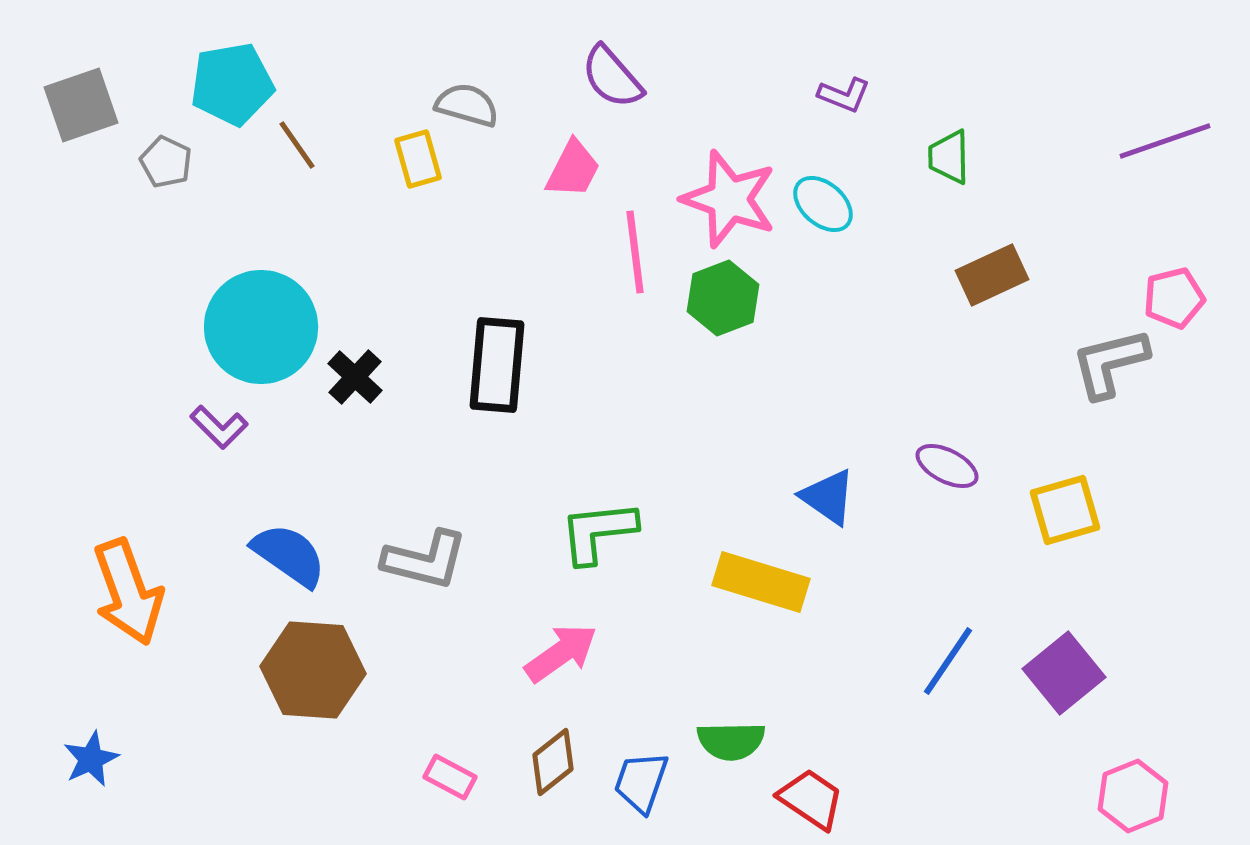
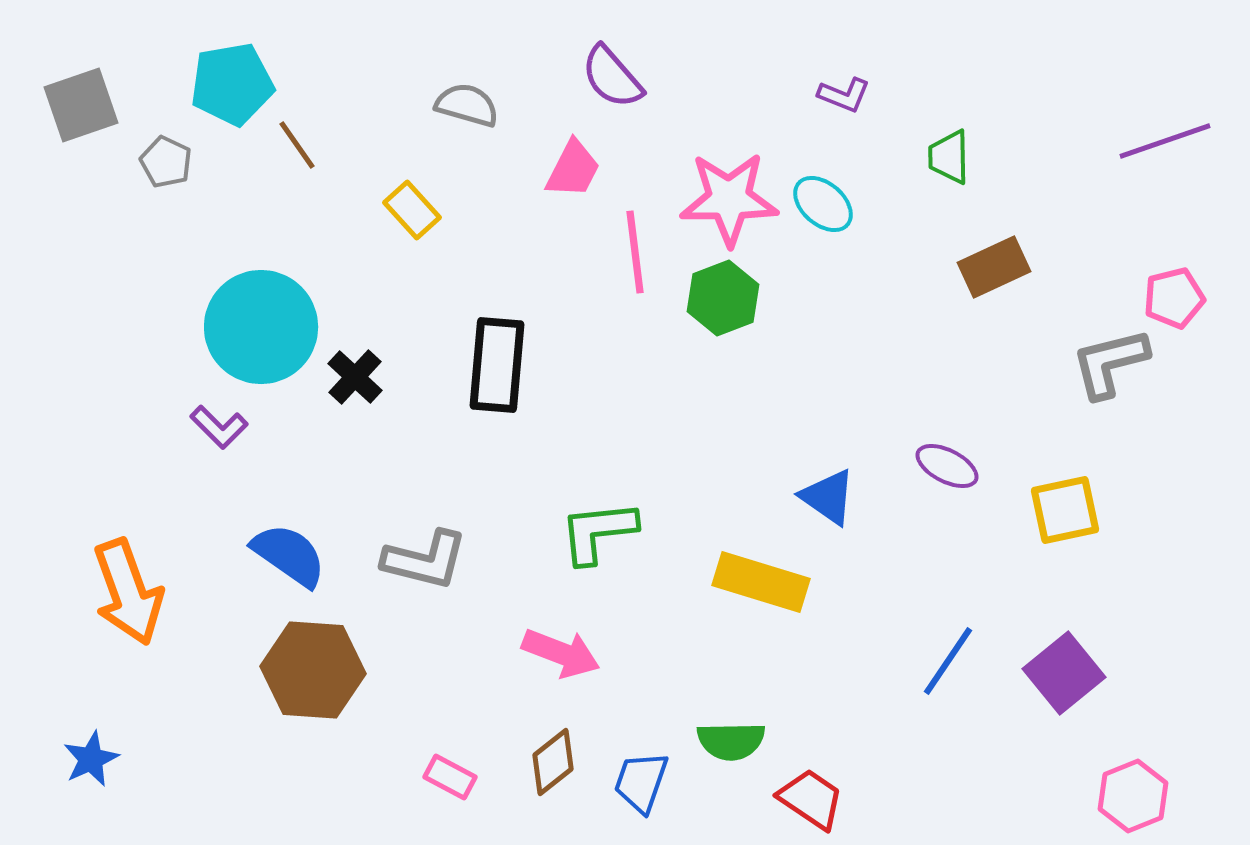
yellow rectangle at (418, 159): moved 6 px left, 51 px down; rotated 26 degrees counterclockwise
pink star at (729, 199): rotated 20 degrees counterclockwise
brown rectangle at (992, 275): moved 2 px right, 8 px up
yellow square at (1065, 510): rotated 4 degrees clockwise
pink arrow at (561, 653): rotated 56 degrees clockwise
